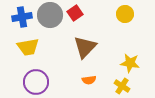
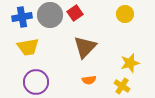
yellow star: rotated 24 degrees counterclockwise
